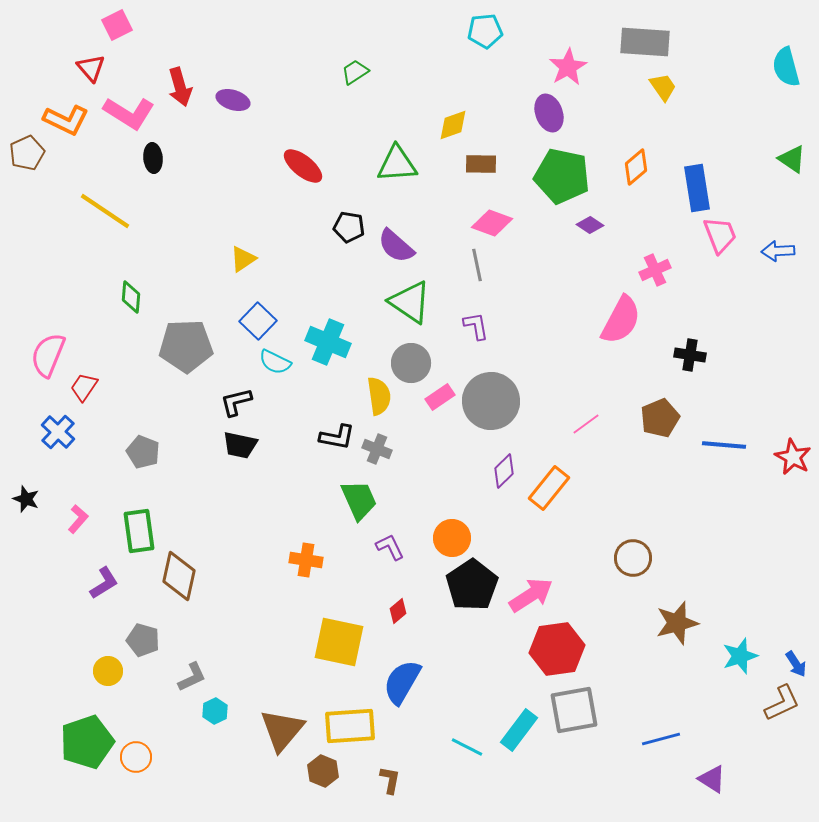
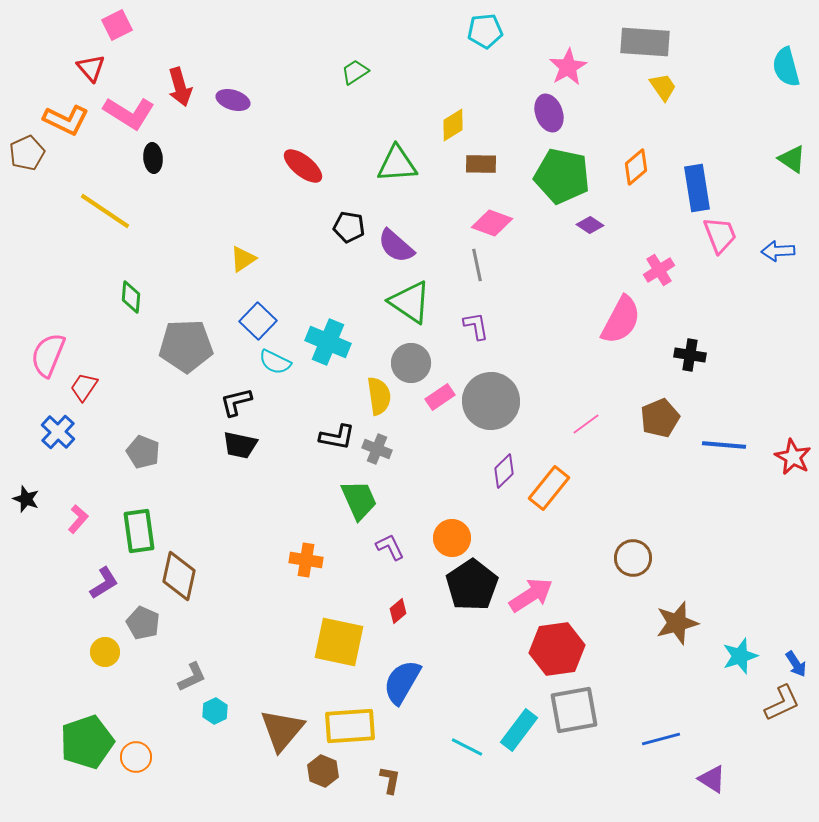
yellow diamond at (453, 125): rotated 12 degrees counterclockwise
pink cross at (655, 270): moved 4 px right; rotated 8 degrees counterclockwise
gray pentagon at (143, 640): moved 17 px up; rotated 8 degrees clockwise
yellow circle at (108, 671): moved 3 px left, 19 px up
